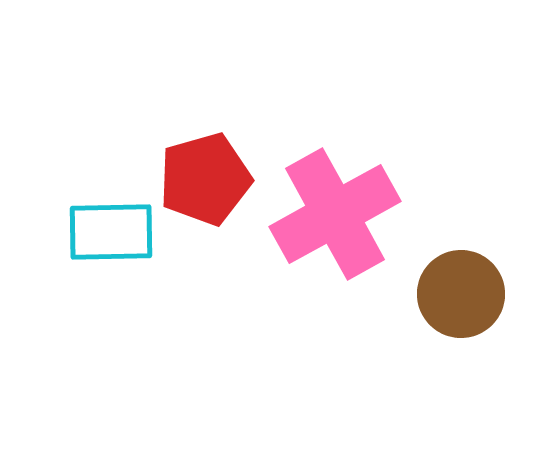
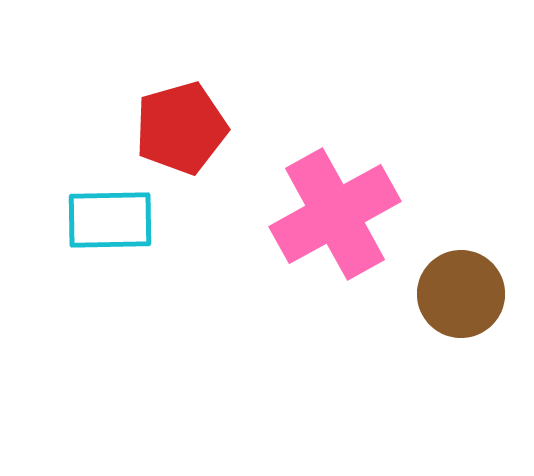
red pentagon: moved 24 px left, 51 px up
cyan rectangle: moved 1 px left, 12 px up
